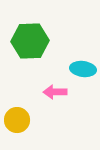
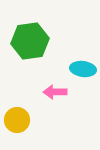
green hexagon: rotated 6 degrees counterclockwise
